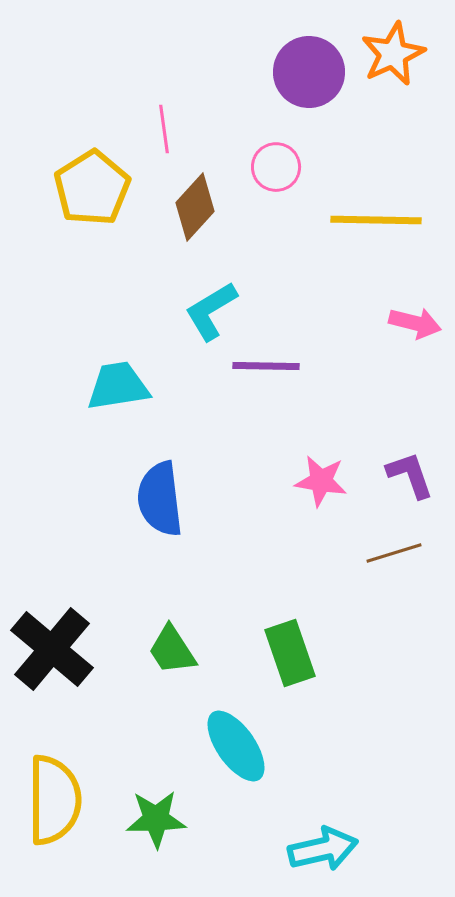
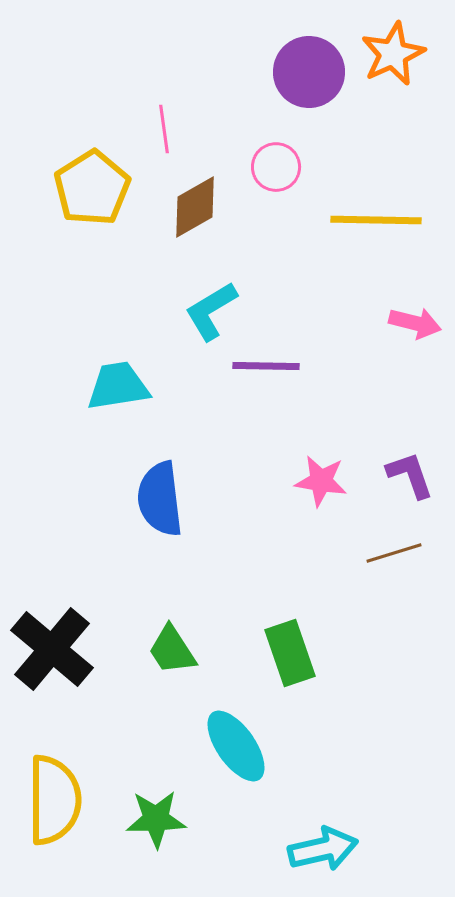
brown diamond: rotated 18 degrees clockwise
